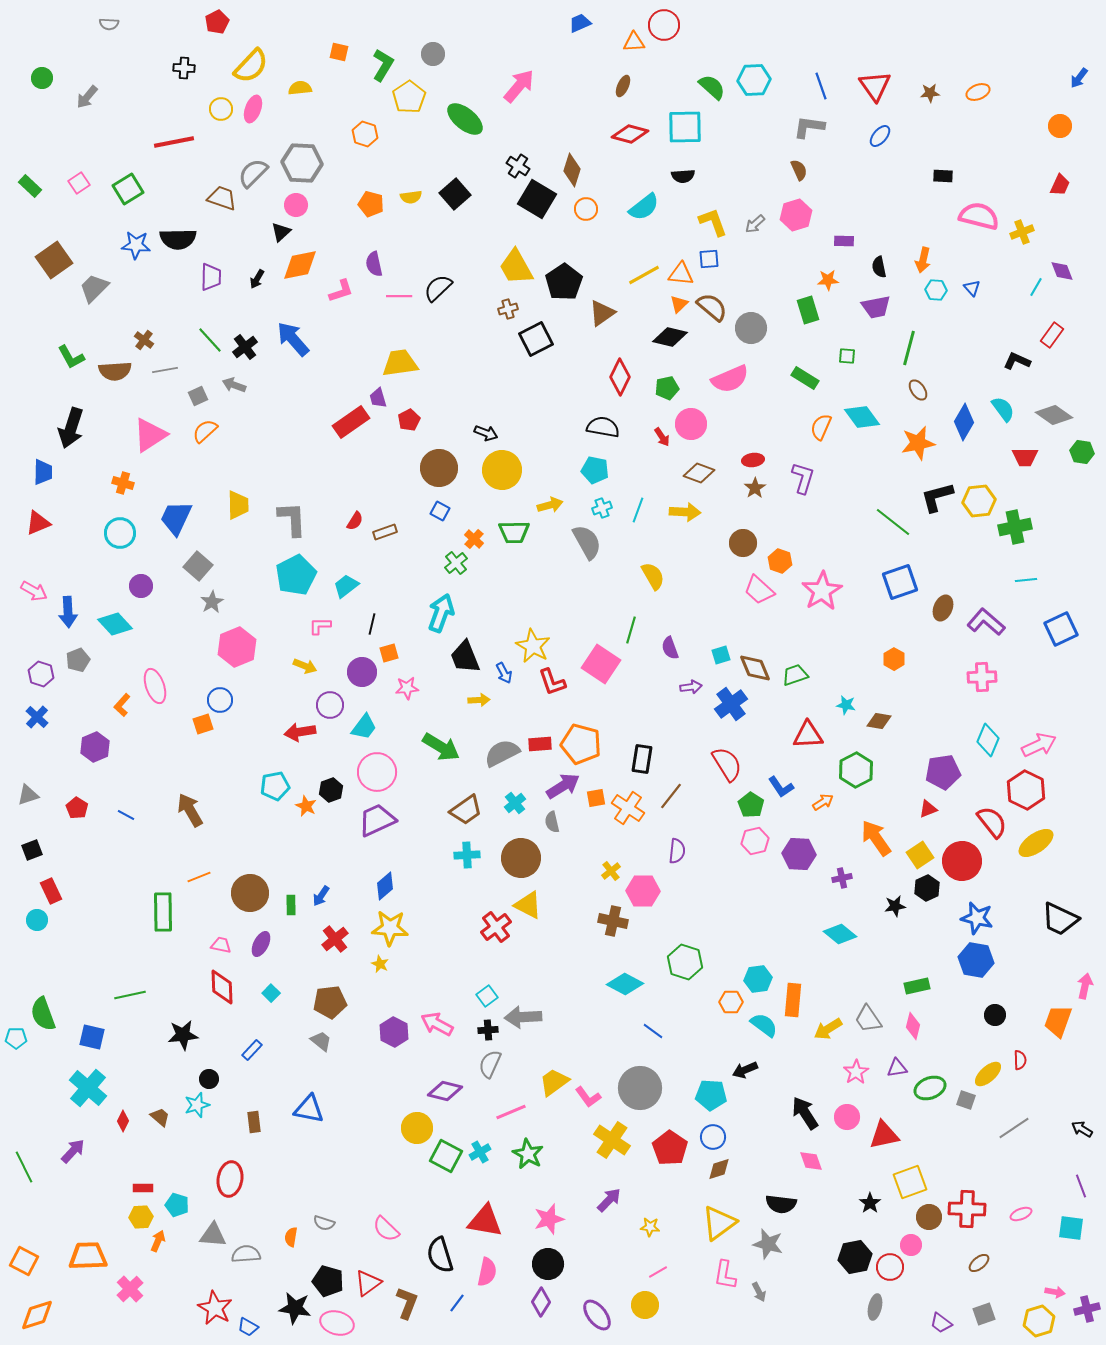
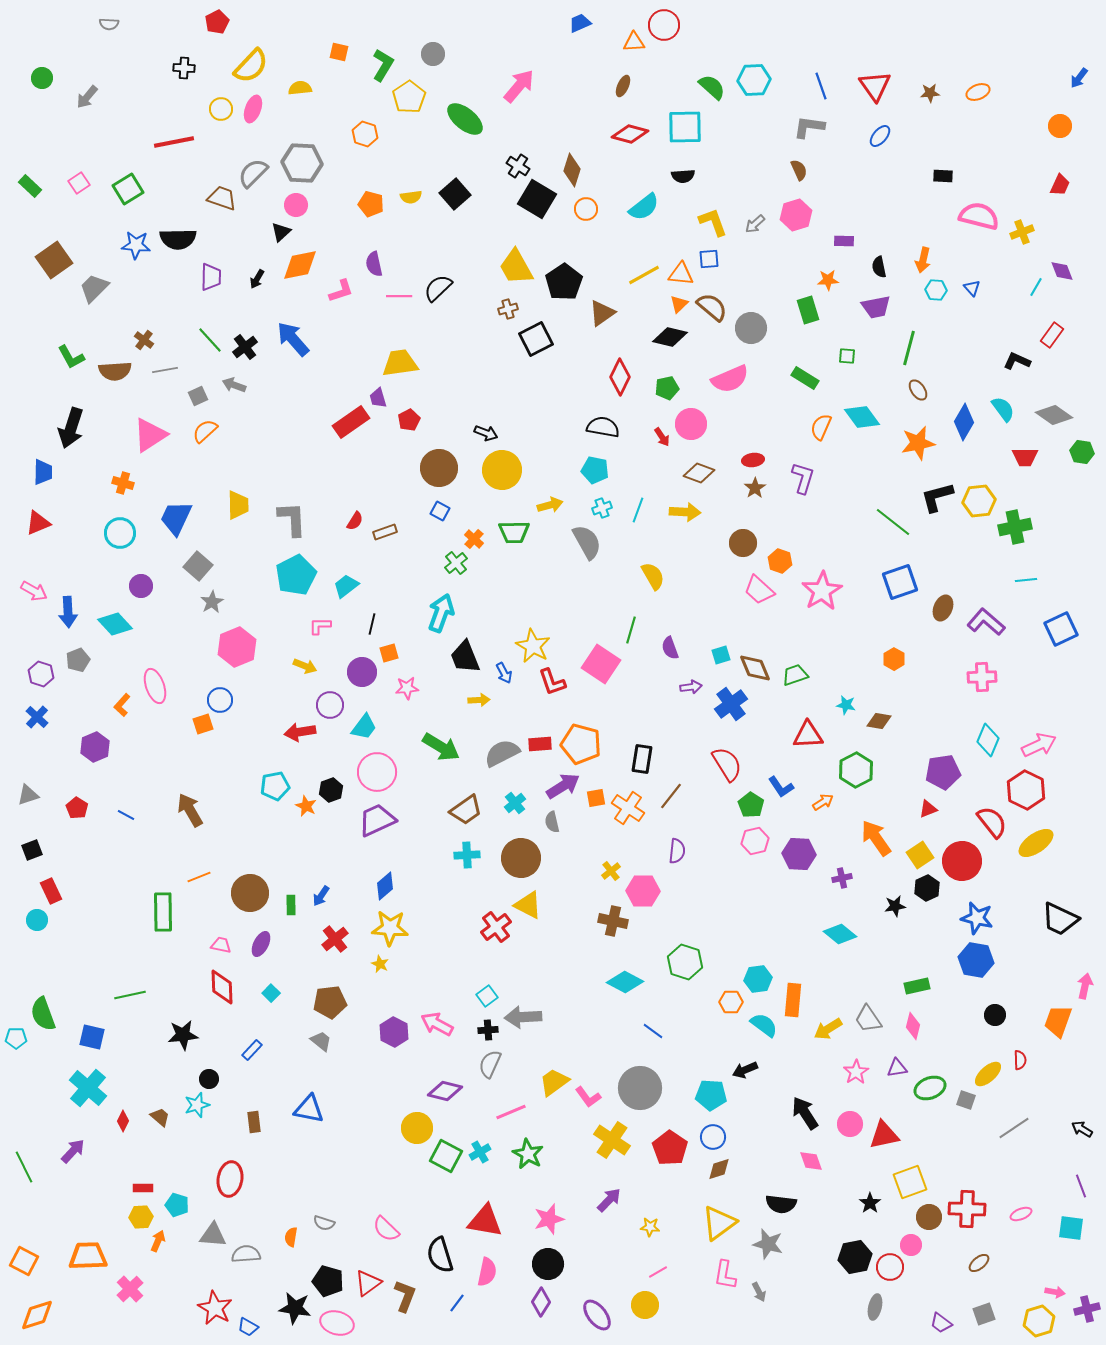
cyan diamond at (625, 984): moved 2 px up
pink circle at (847, 1117): moved 3 px right, 7 px down
brown L-shape at (407, 1303): moved 2 px left, 7 px up
